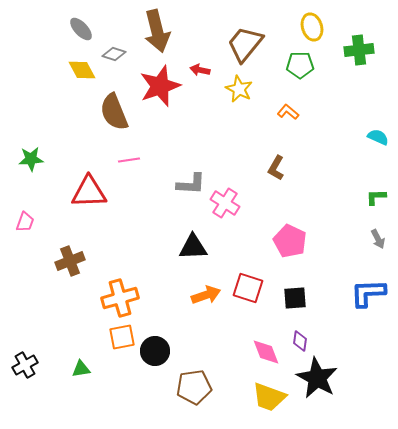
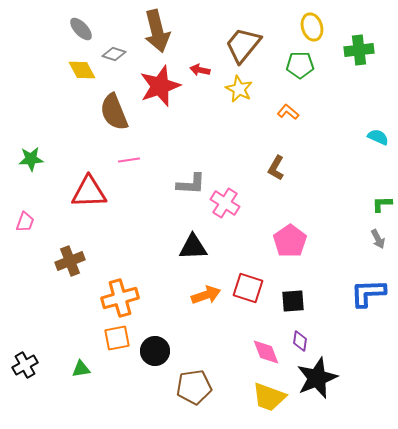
brown trapezoid: moved 2 px left, 1 px down
green L-shape: moved 6 px right, 7 px down
pink pentagon: rotated 12 degrees clockwise
black square: moved 2 px left, 3 px down
orange square: moved 5 px left, 1 px down
black star: rotated 21 degrees clockwise
